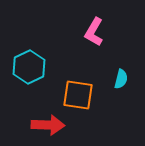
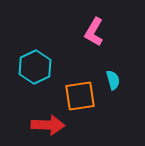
cyan hexagon: moved 6 px right
cyan semicircle: moved 8 px left, 1 px down; rotated 30 degrees counterclockwise
orange square: moved 2 px right, 1 px down; rotated 16 degrees counterclockwise
